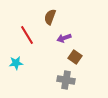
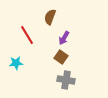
purple arrow: rotated 40 degrees counterclockwise
brown square: moved 14 px left
